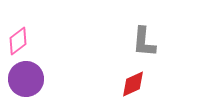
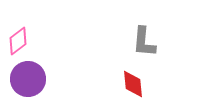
purple circle: moved 2 px right
red diamond: rotated 72 degrees counterclockwise
